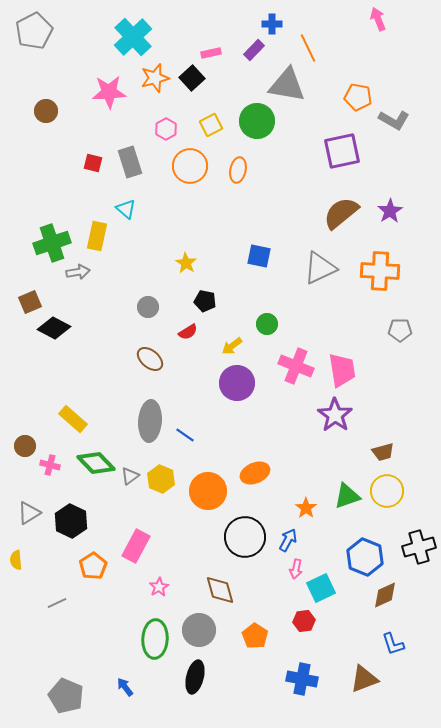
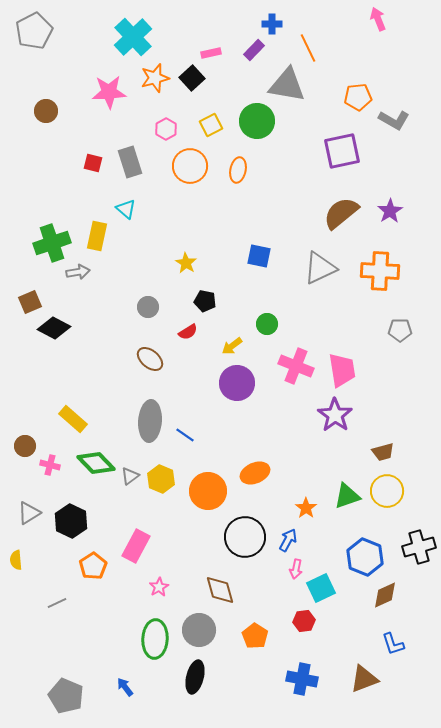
orange pentagon at (358, 97): rotated 16 degrees counterclockwise
